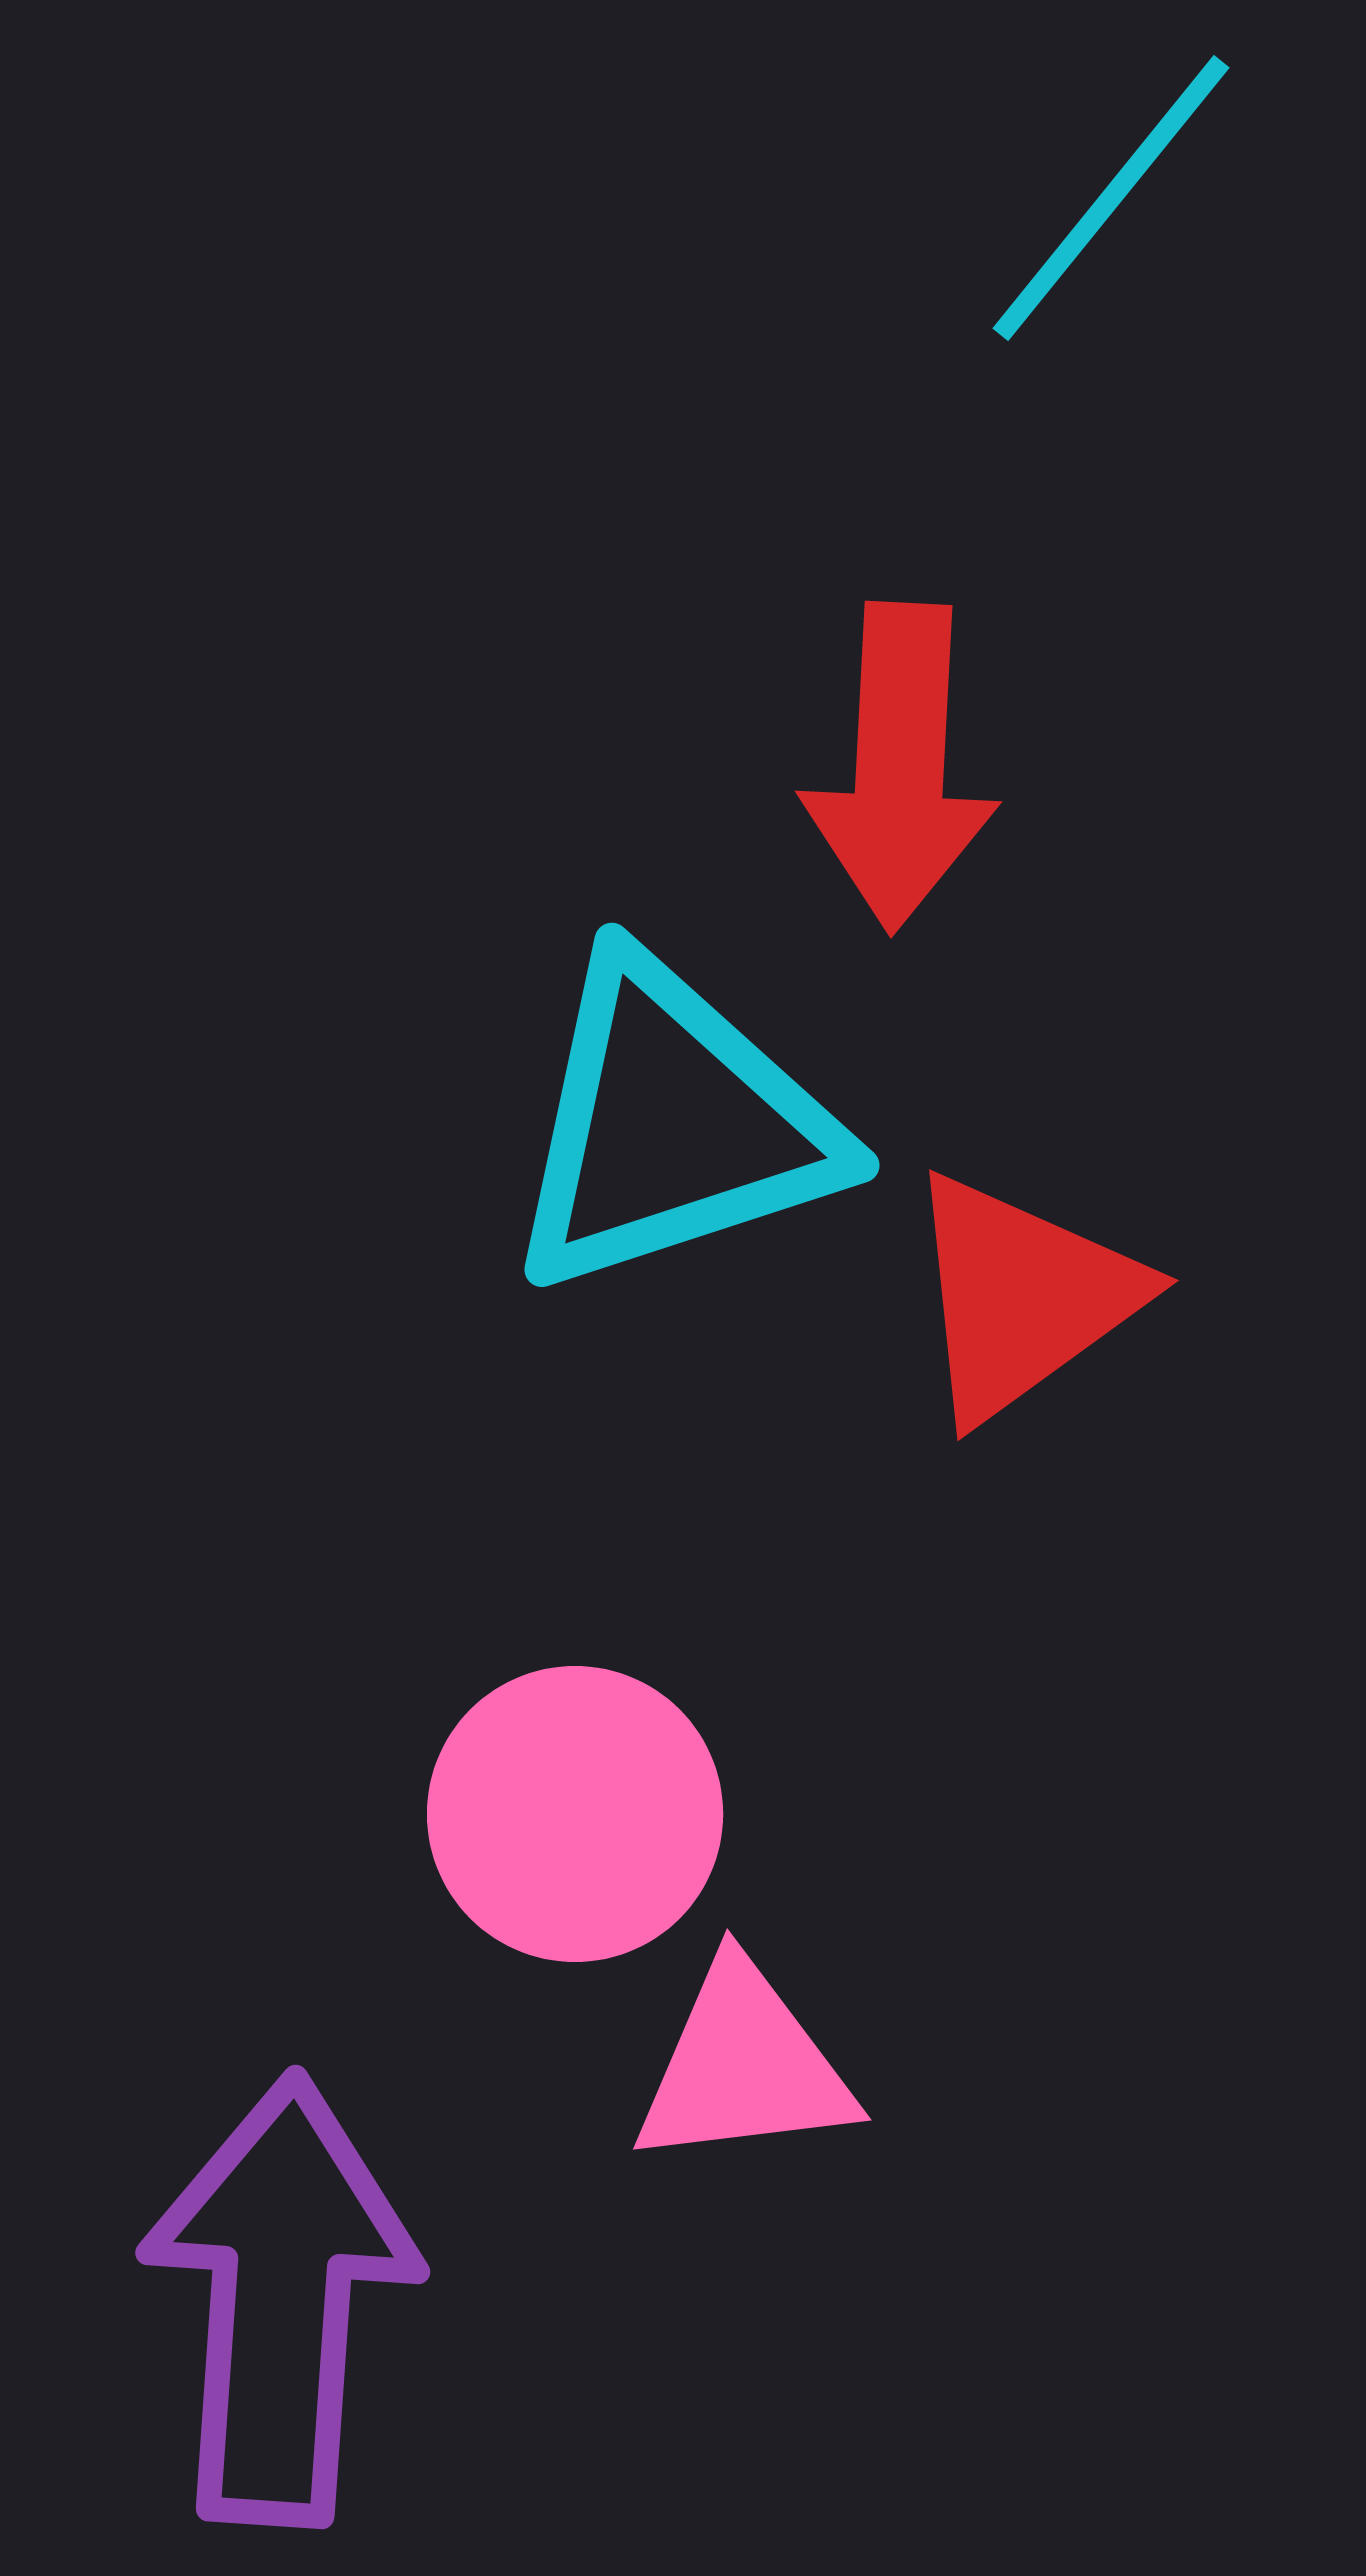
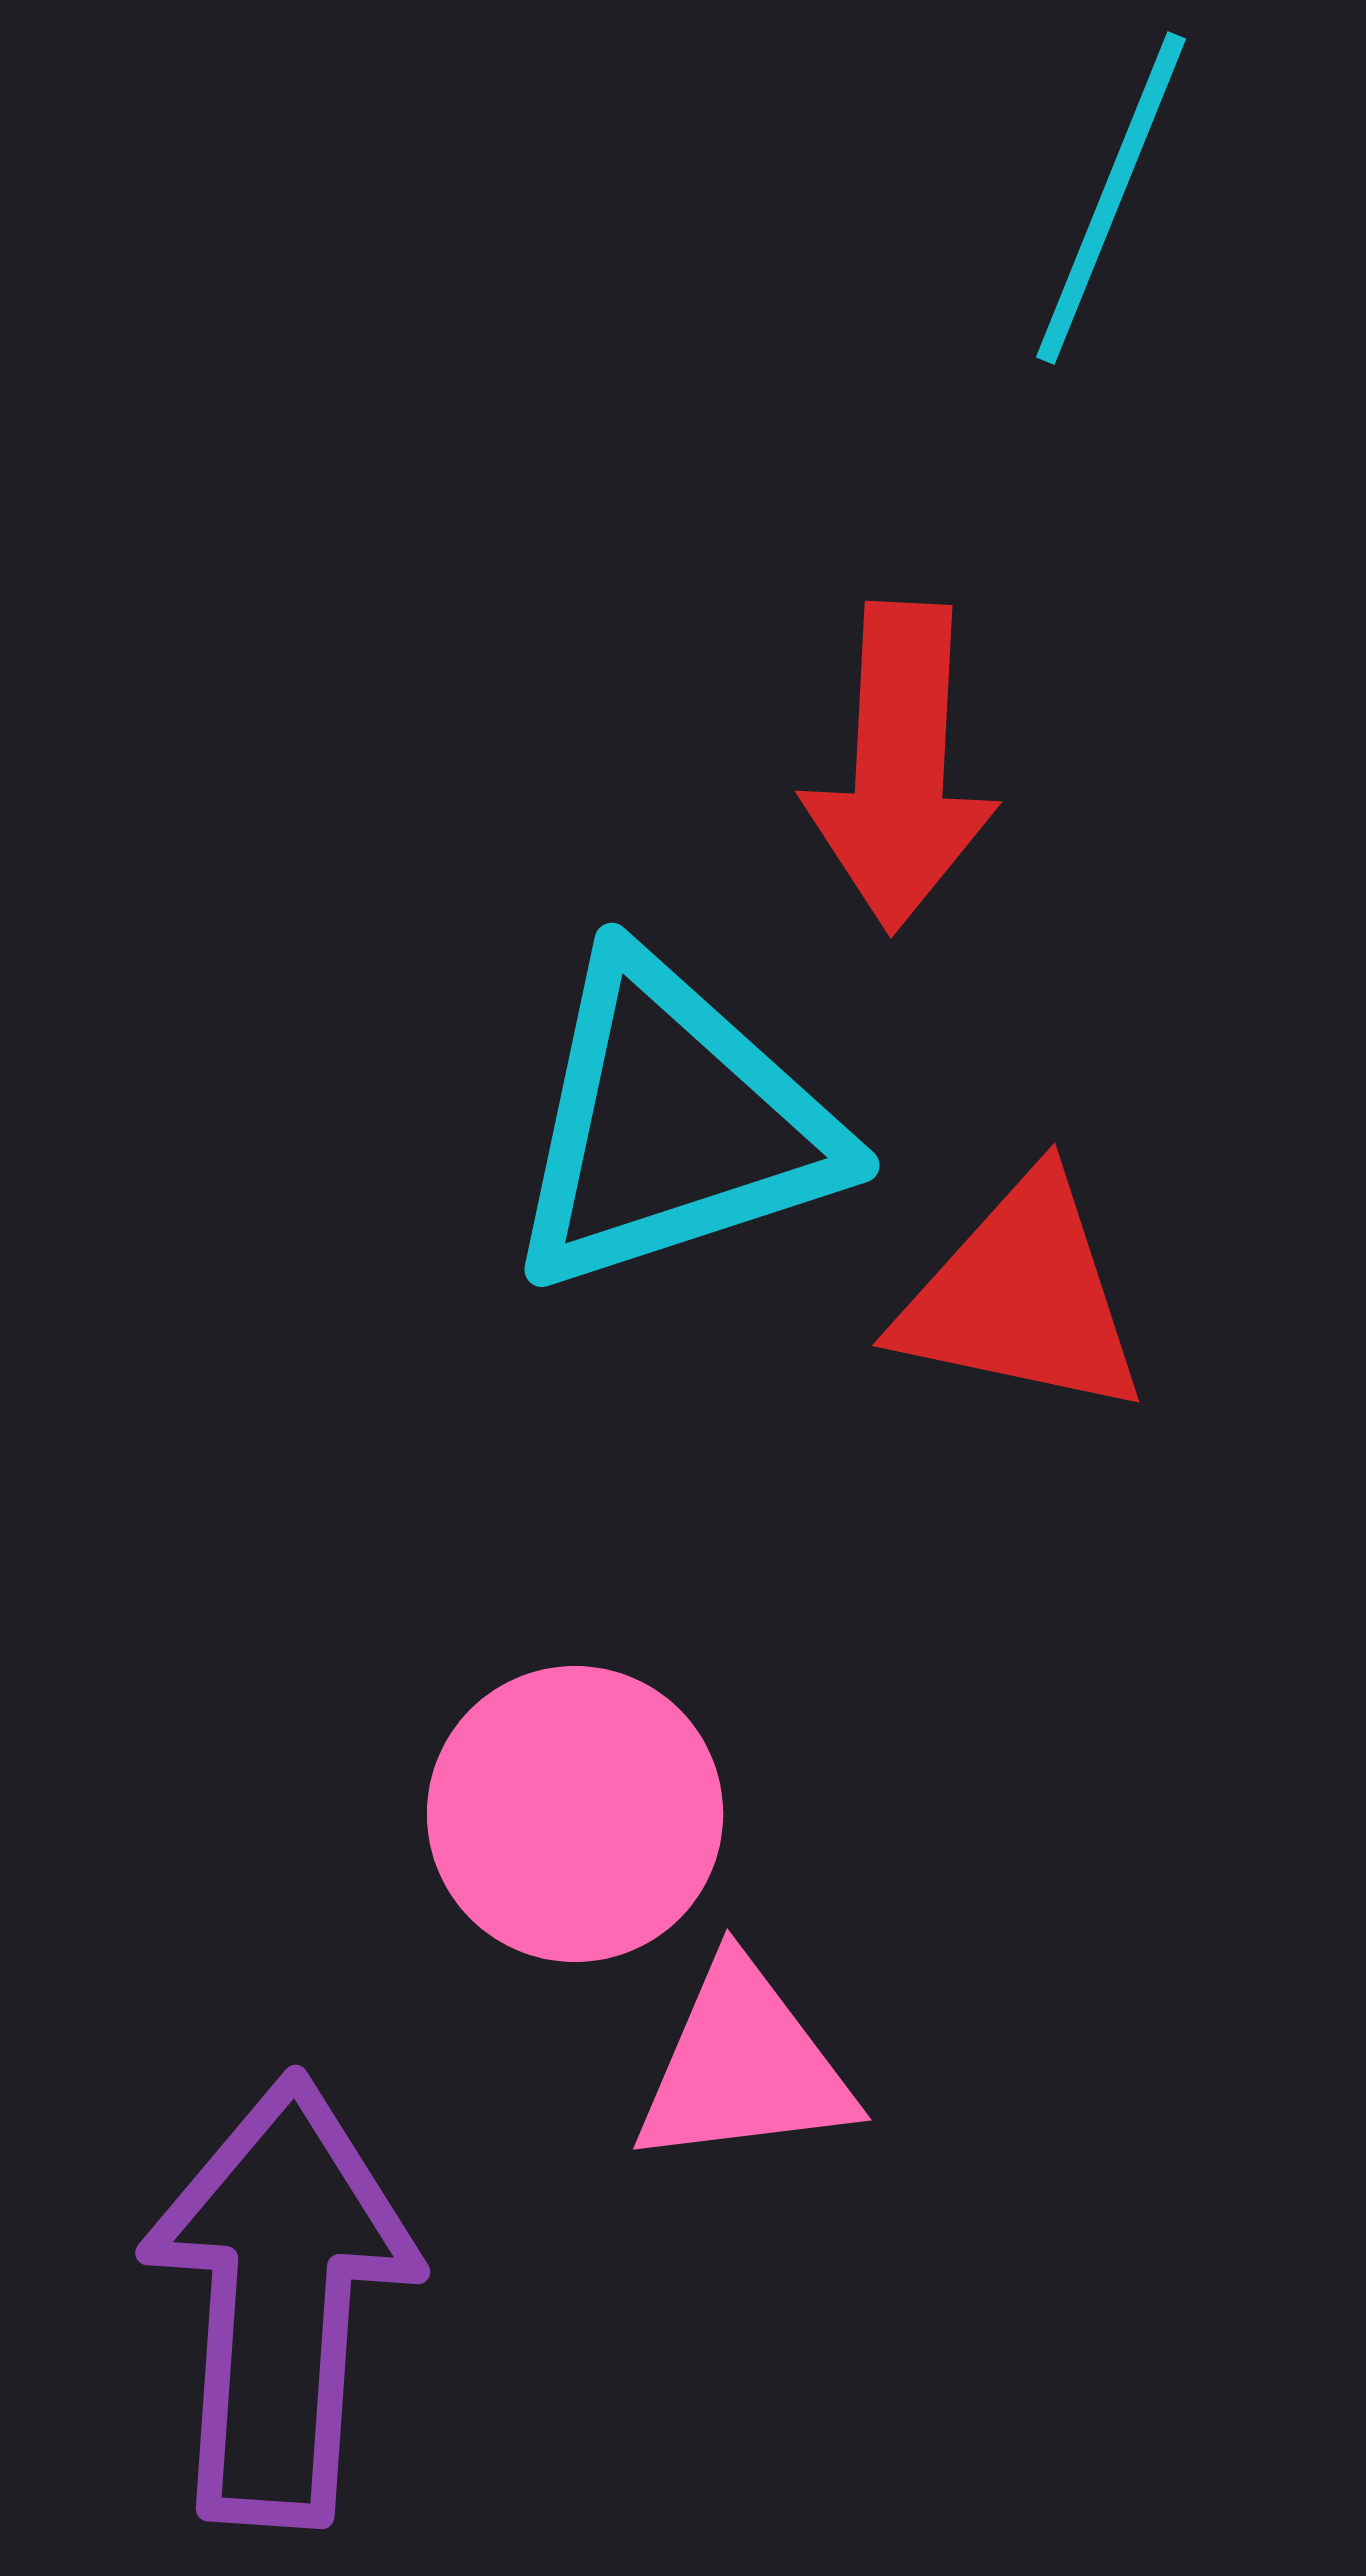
cyan line: rotated 17 degrees counterclockwise
red triangle: rotated 48 degrees clockwise
